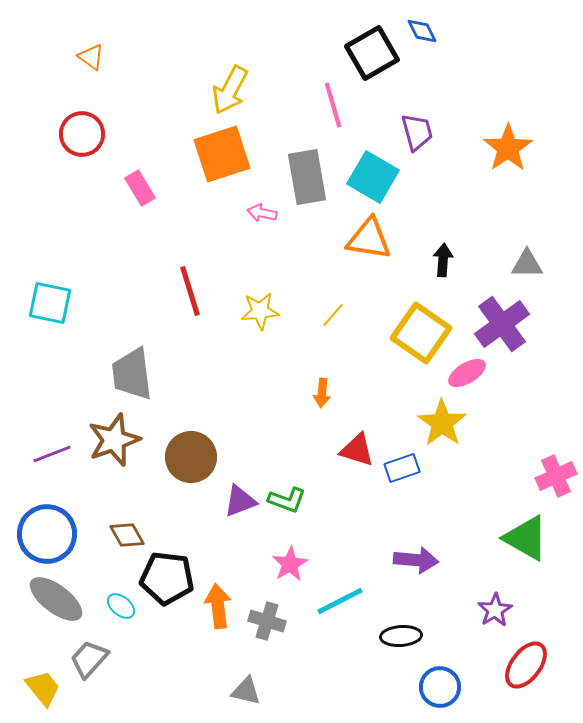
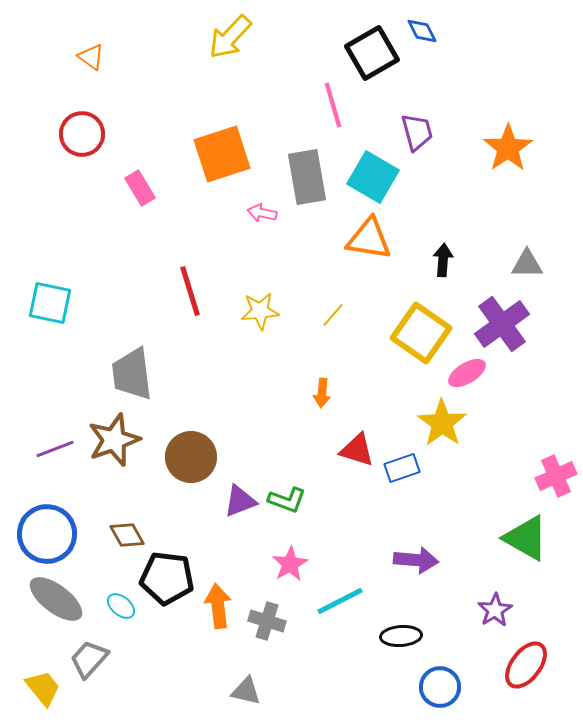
yellow arrow at (230, 90): moved 53 px up; rotated 15 degrees clockwise
purple line at (52, 454): moved 3 px right, 5 px up
